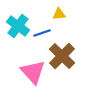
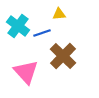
brown cross: moved 1 px right
pink triangle: moved 7 px left
